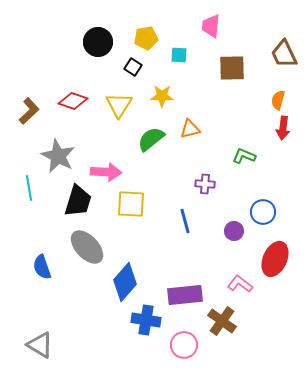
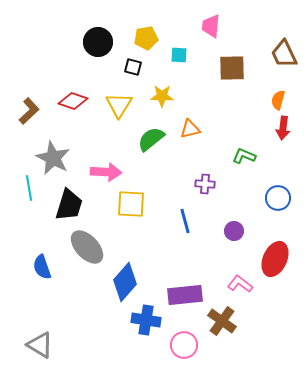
black square: rotated 18 degrees counterclockwise
gray star: moved 5 px left, 2 px down
black trapezoid: moved 9 px left, 4 px down
blue circle: moved 15 px right, 14 px up
